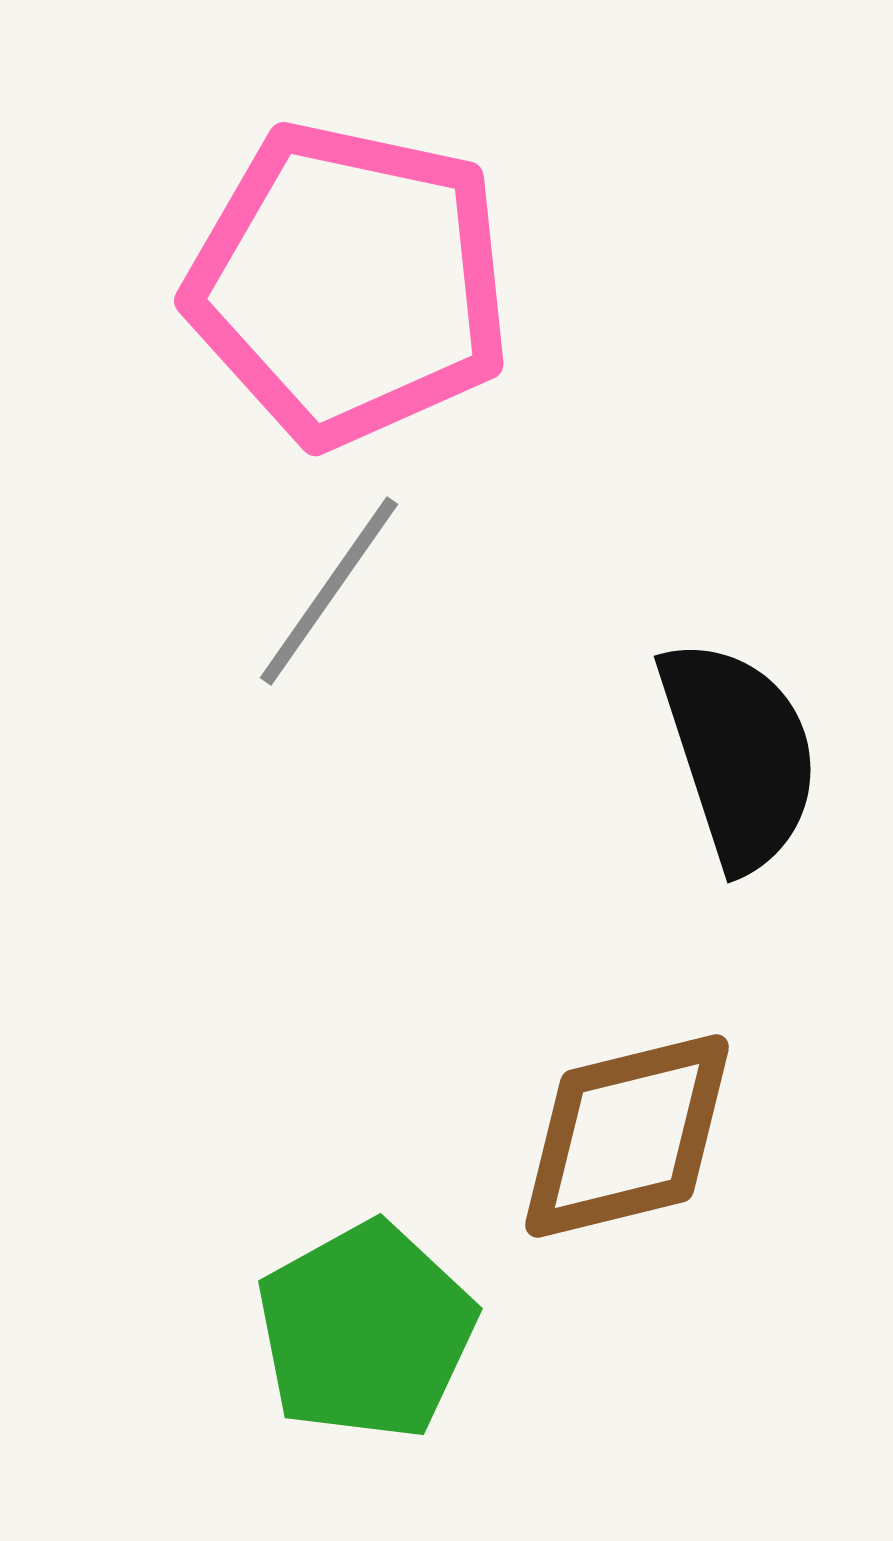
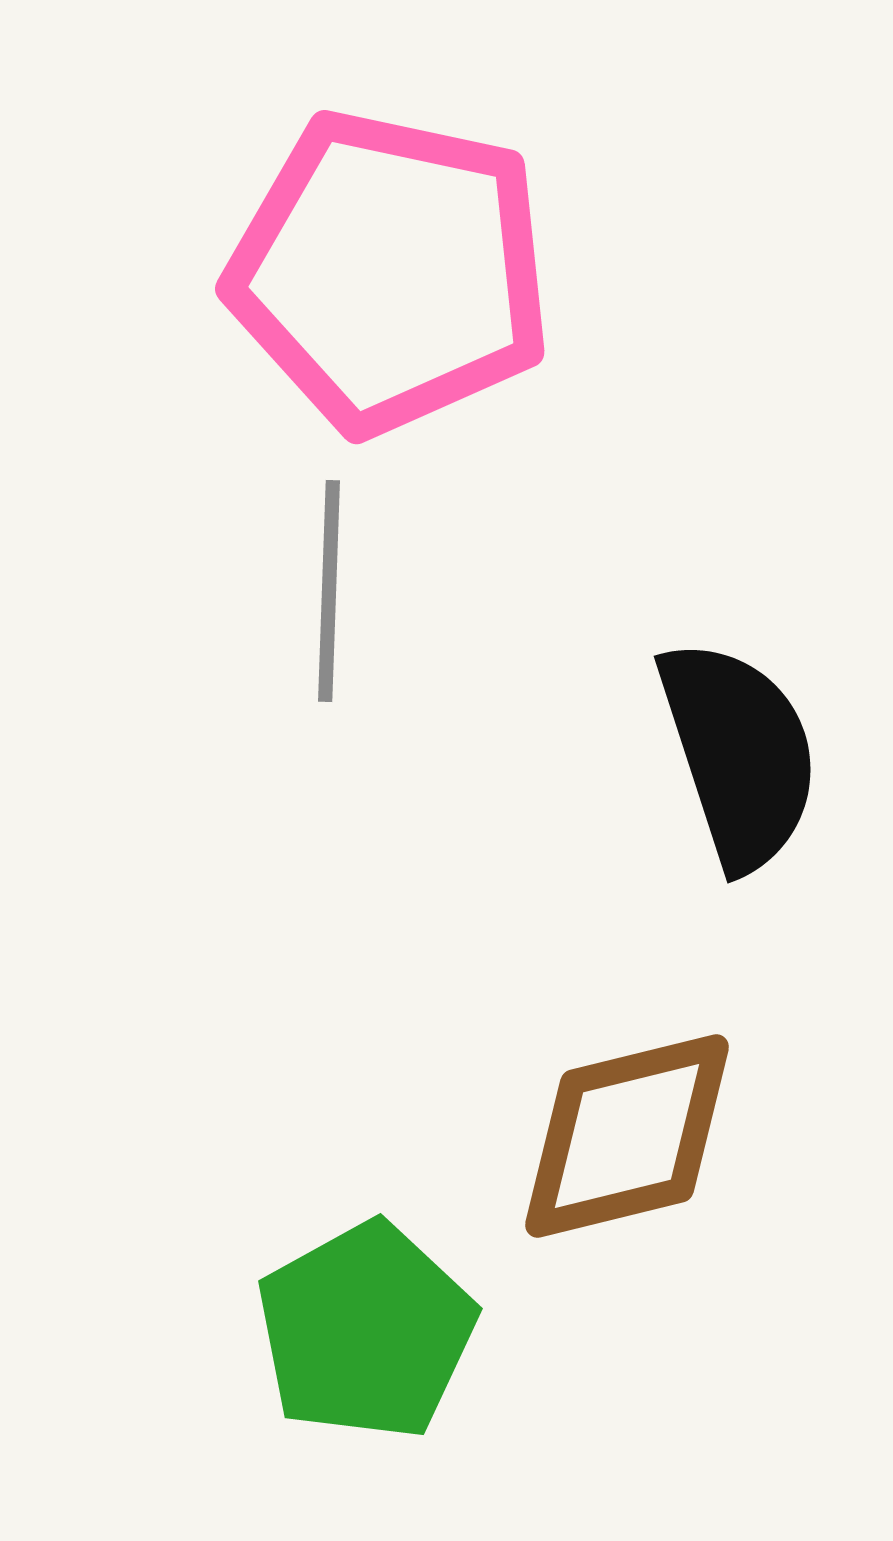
pink pentagon: moved 41 px right, 12 px up
gray line: rotated 33 degrees counterclockwise
